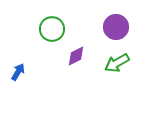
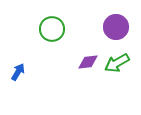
purple diamond: moved 12 px right, 6 px down; rotated 20 degrees clockwise
